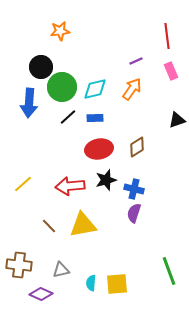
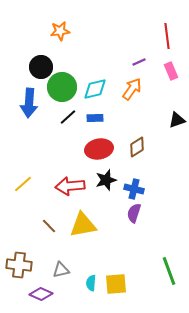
purple line: moved 3 px right, 1 px down
yellow square: moved 1 px left
